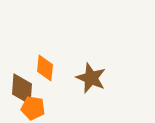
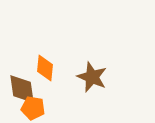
brown star: moved 1 px right, 1 px up
brown diamond: rotated 12 degrees counterclockwise
